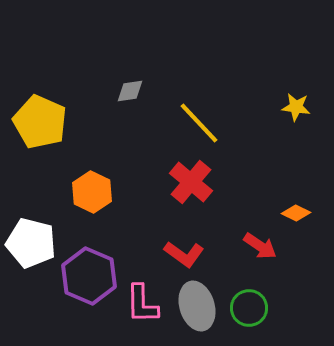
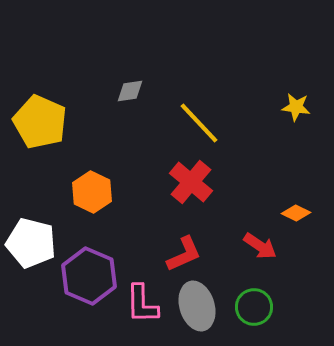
red L-shape: rotated 60 degrees counterclockwise
green circle: moved 5 px right, 1 px up
